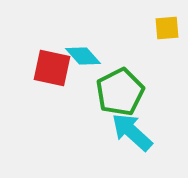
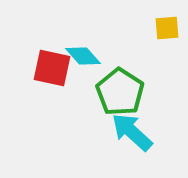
green pentagon: rotated 12 degrees counterclockwise
